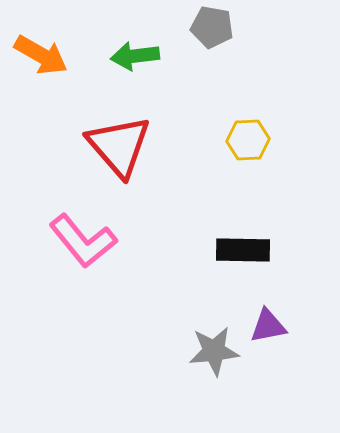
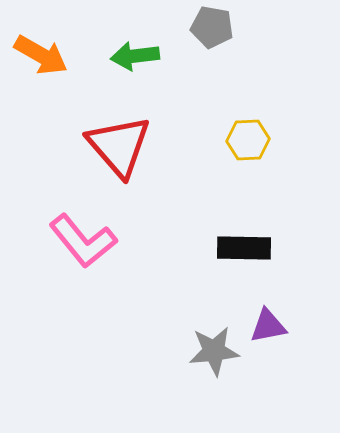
black rectangle: moved 1 px right, 2 px up
